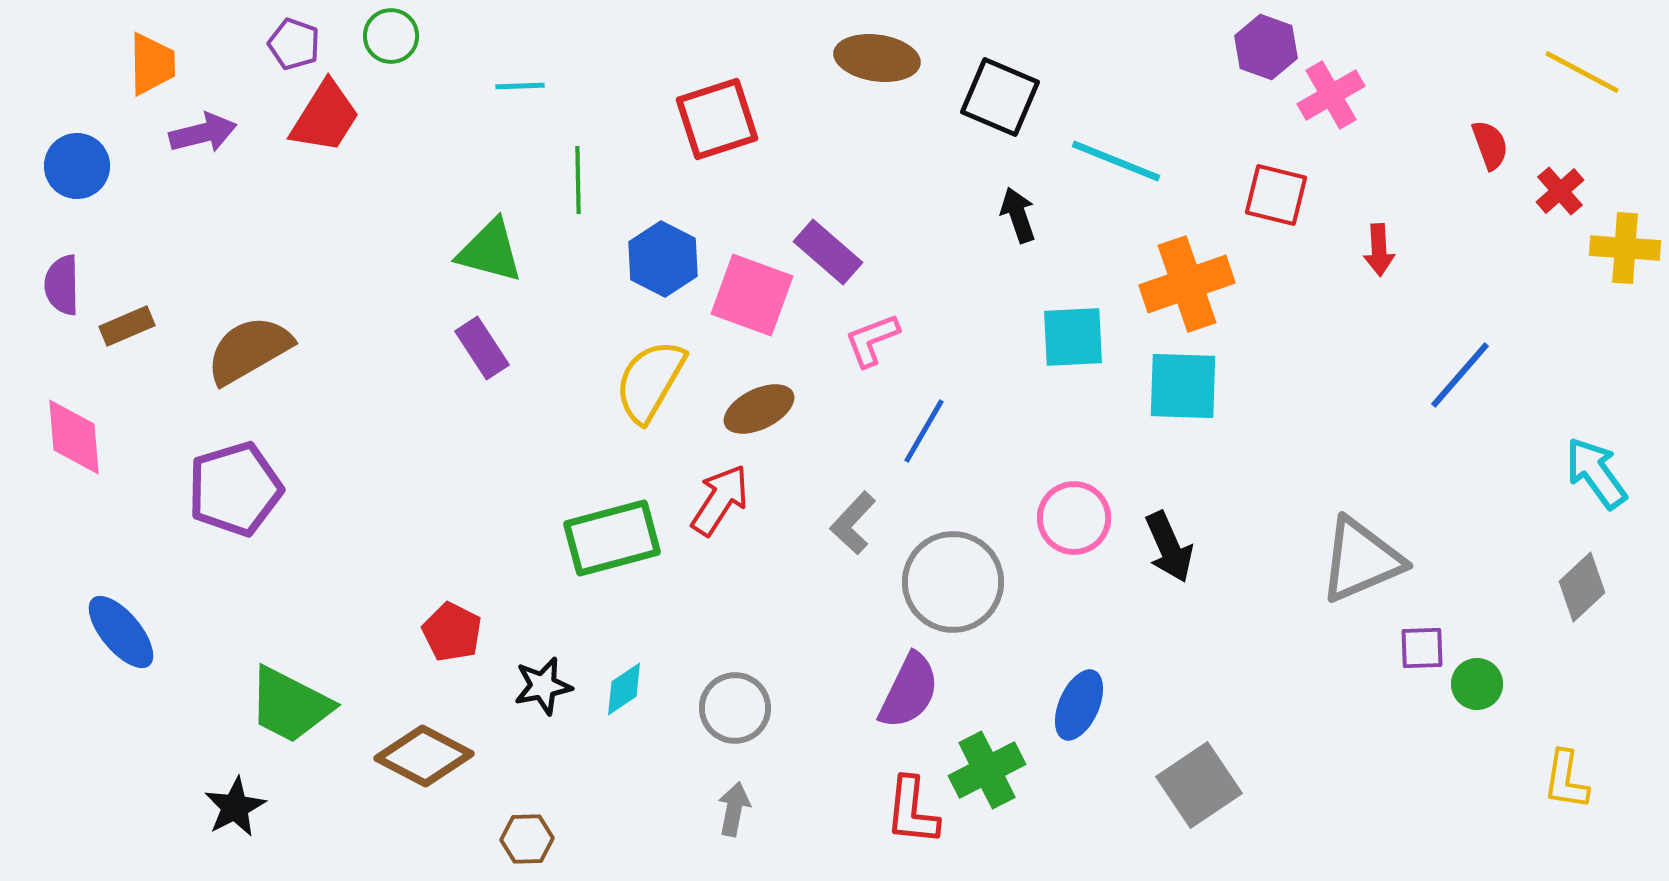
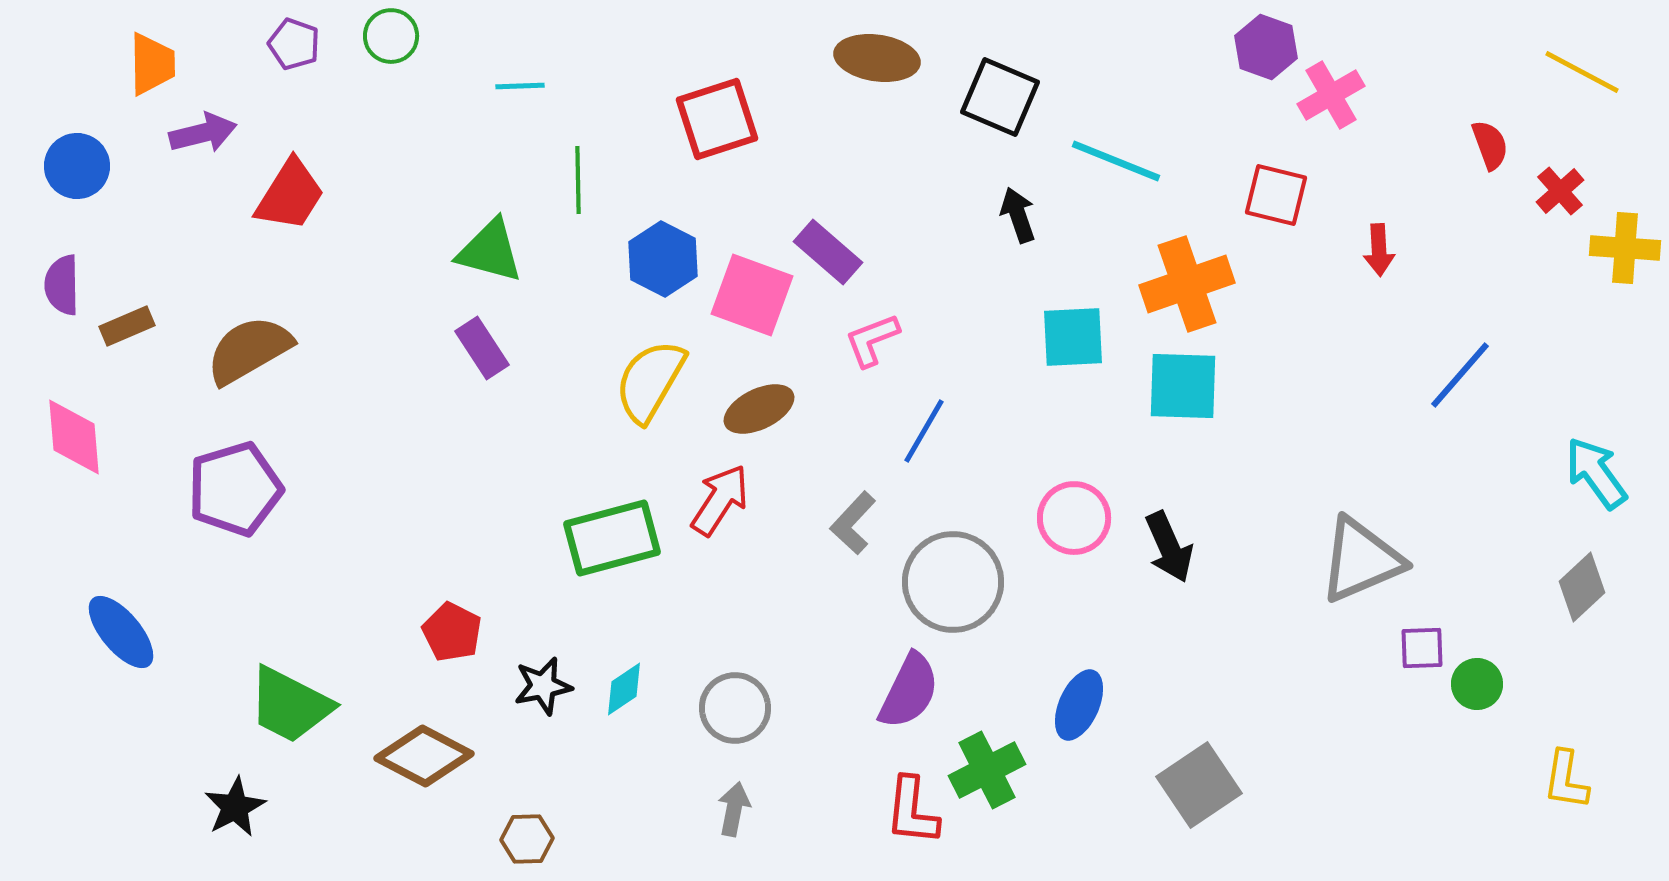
red trapezoid at (325, 117): moved 35 px left, 78 px down
